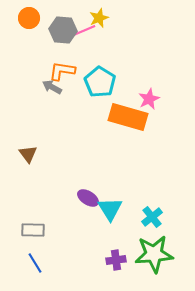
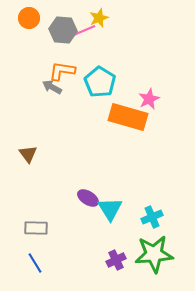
cyan cross: rotated 15 degrees clockwise
gray rectangle: moved 3 px right, 2 px up
purple cross: rotated 18 degrees counterclockwise
